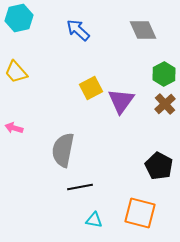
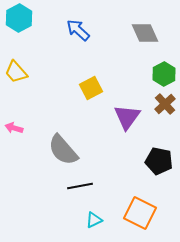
cyan hexagon: rotated 16 degrees counterclockwise
gray diamond: moved 2 px right, 3 px down
purple triangle: moved 6 px right, 16 px down
gray semicircle: rotated 52 degrees counterclockwise
black pentagon: moved 5 px up; rotated 16 degrees counterclockwise
black line: moved 1 px up
orange square: rotated 12 degrees clockwise
cyan triangle: rotated 36 degrees counterclockwise
